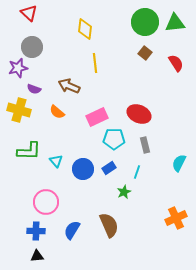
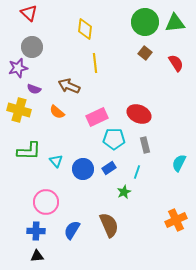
orange cross: moved 2 px down
